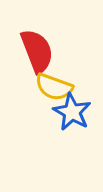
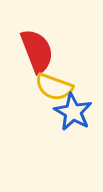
blue star: moved 1 px right
